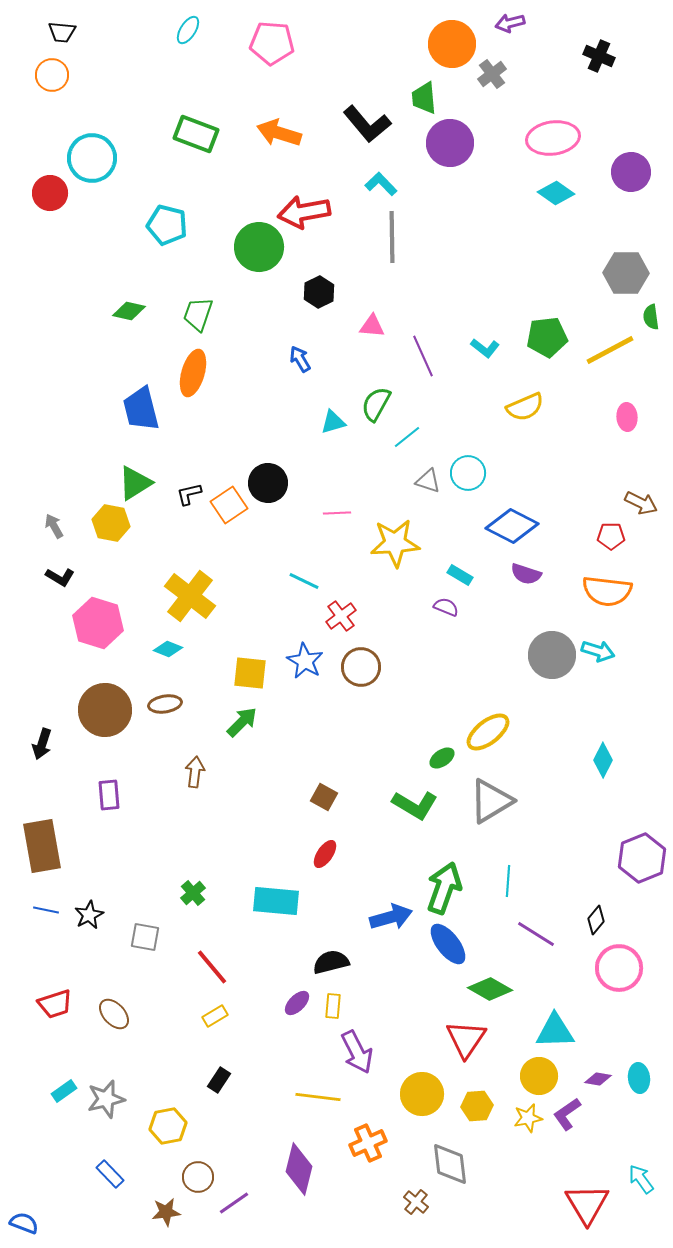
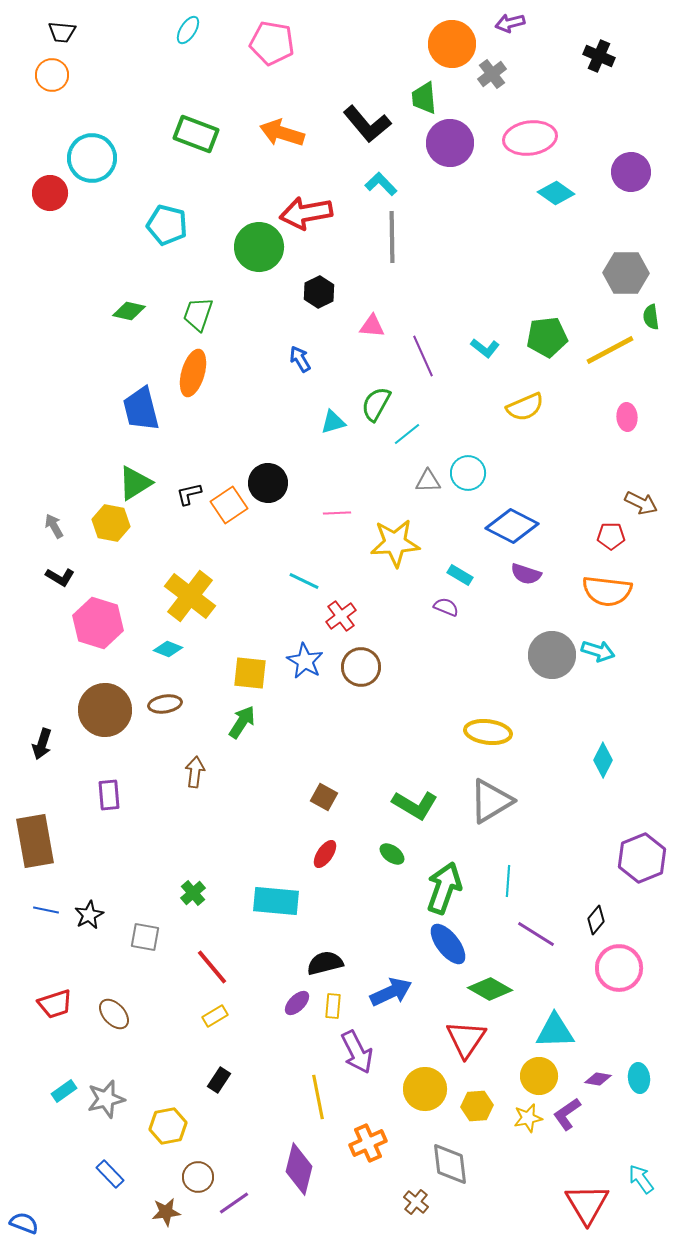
pink pentagon at (272, 43): rotated 6 degrees clockwise
orange arrow at (279, 133): moved 3 px right
pink ellipse at (553, 138): moved 23 px left
red arrow at (304, 212): moved 2 px right, 1 px down
cyan line at (407, 437): moved 3 px up
gray triangle at (428, 481): rotated 20 degrees counterclockwise
green arrow at (242, 722): rotated 12 degrees counterclockwise
yellow ellipse at (488, 732): rotated 45 degrees clockwise
green ellipse at (442, 758): moved 50 px left, 96 px down; rotated 70 degrees clockwise
brown rectangle at (42, 846): moved 7 px left, 5 px up
blue arrow at (391, 917): moved 75 px down; rotated 9 degrees counterclockwise
black semicircle at (331, 962): moved 6 px left, 1 px down
yellow circle at (422, 1094): moved 3 px right, 5 px up
yellow line at (318, 1097): rotated 72 degrees clockwise
